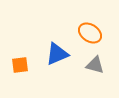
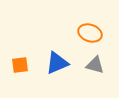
orange ellipse: rotated 15 degrees counterclockwise
blue triangle: moved 9 px down
